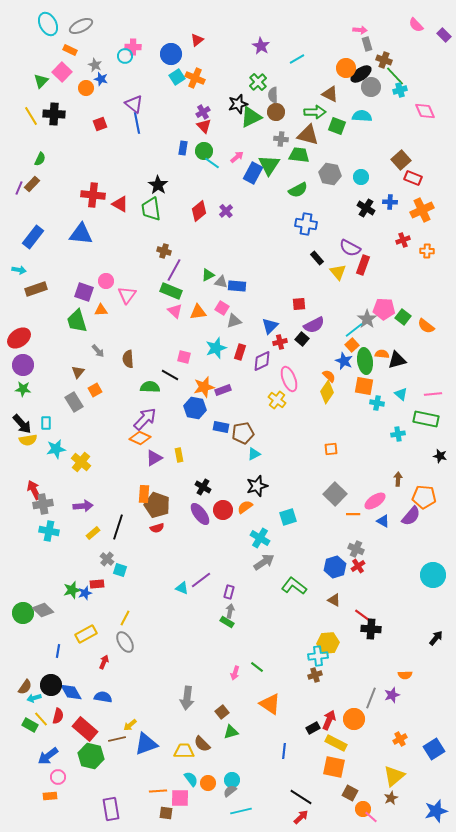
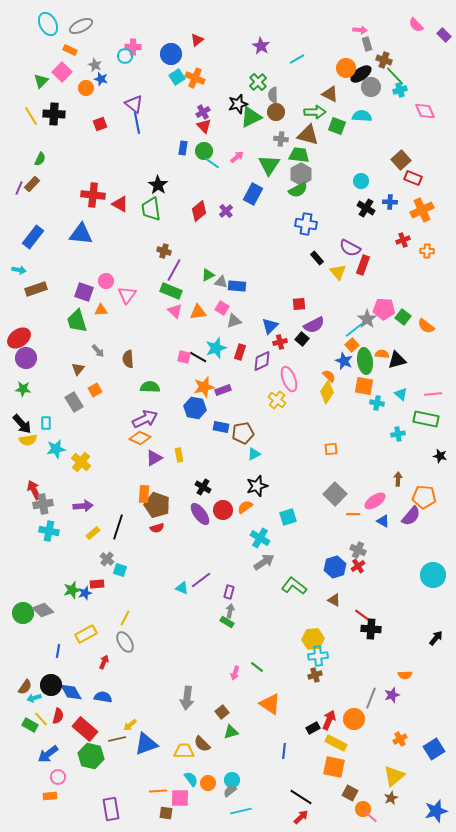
blue rectangle at (253, 173): moved 21 px down
gray hexagon at (330, 174): moved 29 px left; rotated 20 degrees clockwise
cyan circle at (361, 177): moved 4 px down
purple circle at (23, 365): moved 3 px right, 7 px up
brown triangle at (78, 372): moved 3 px up
black line at (170, 375): moved 28 px right, 18 px up
purple arrow at (145, 419): rotated 20 degrees clockwise
gray cross at (356, 549): moved 2 px right, 1 px down
yellow hexagon at (328, 643): moved 15 px left, 4 px up
blue arrow at (48, 756): moved 2 px up
